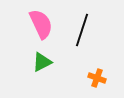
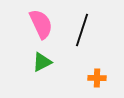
orange cross: rotated 18 degrees counterclockwise
